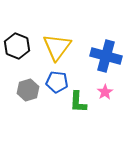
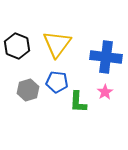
yellow triangle: moved 3 px up
blue cross: moved 1 px down; rotated 8 degrees counterclockwise
